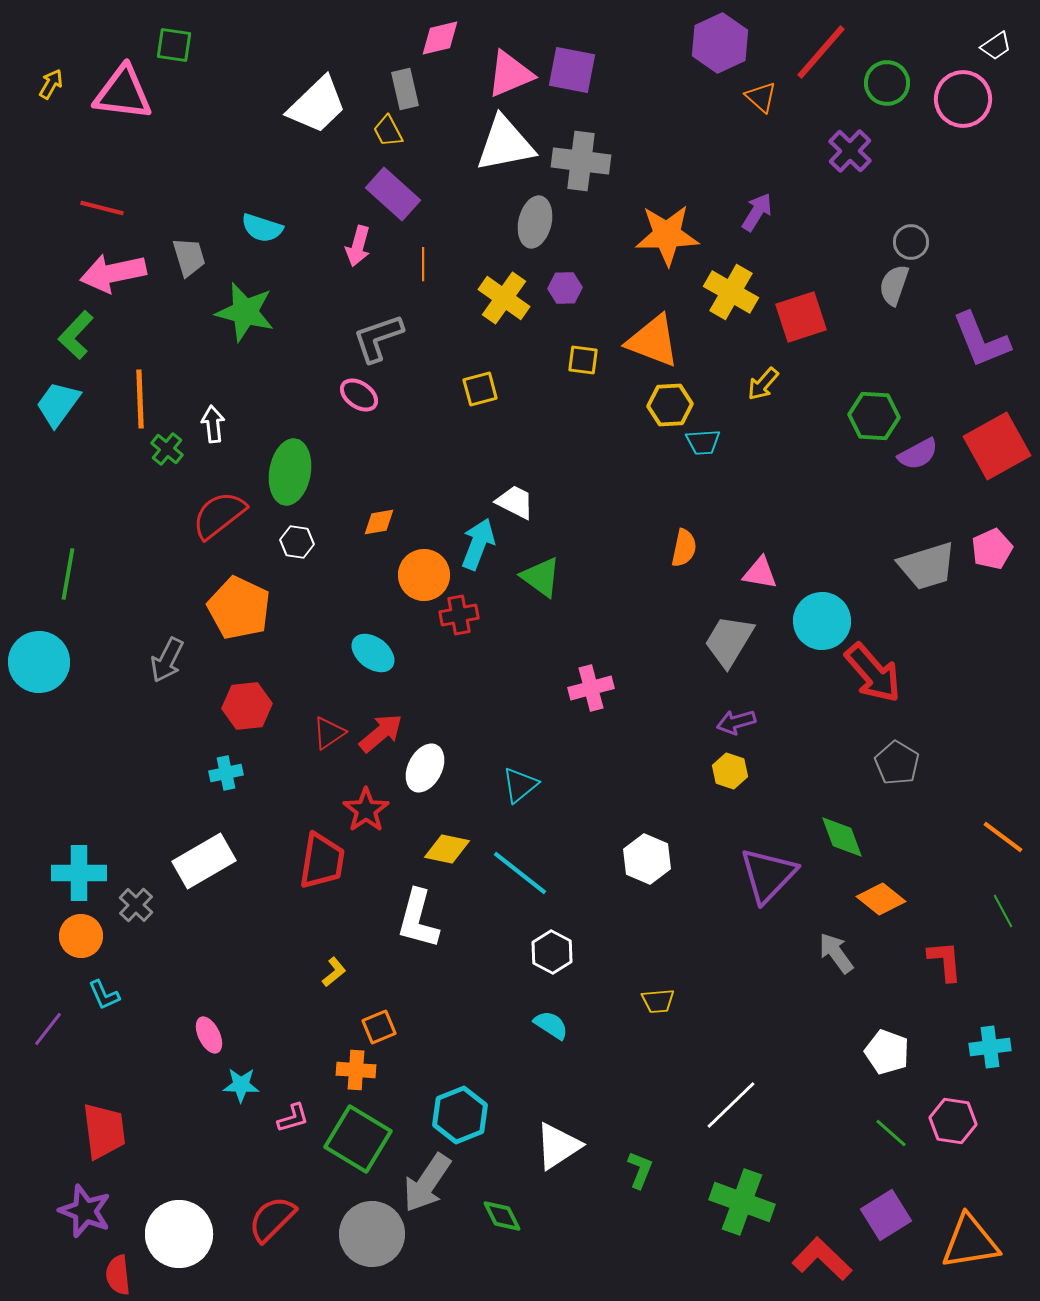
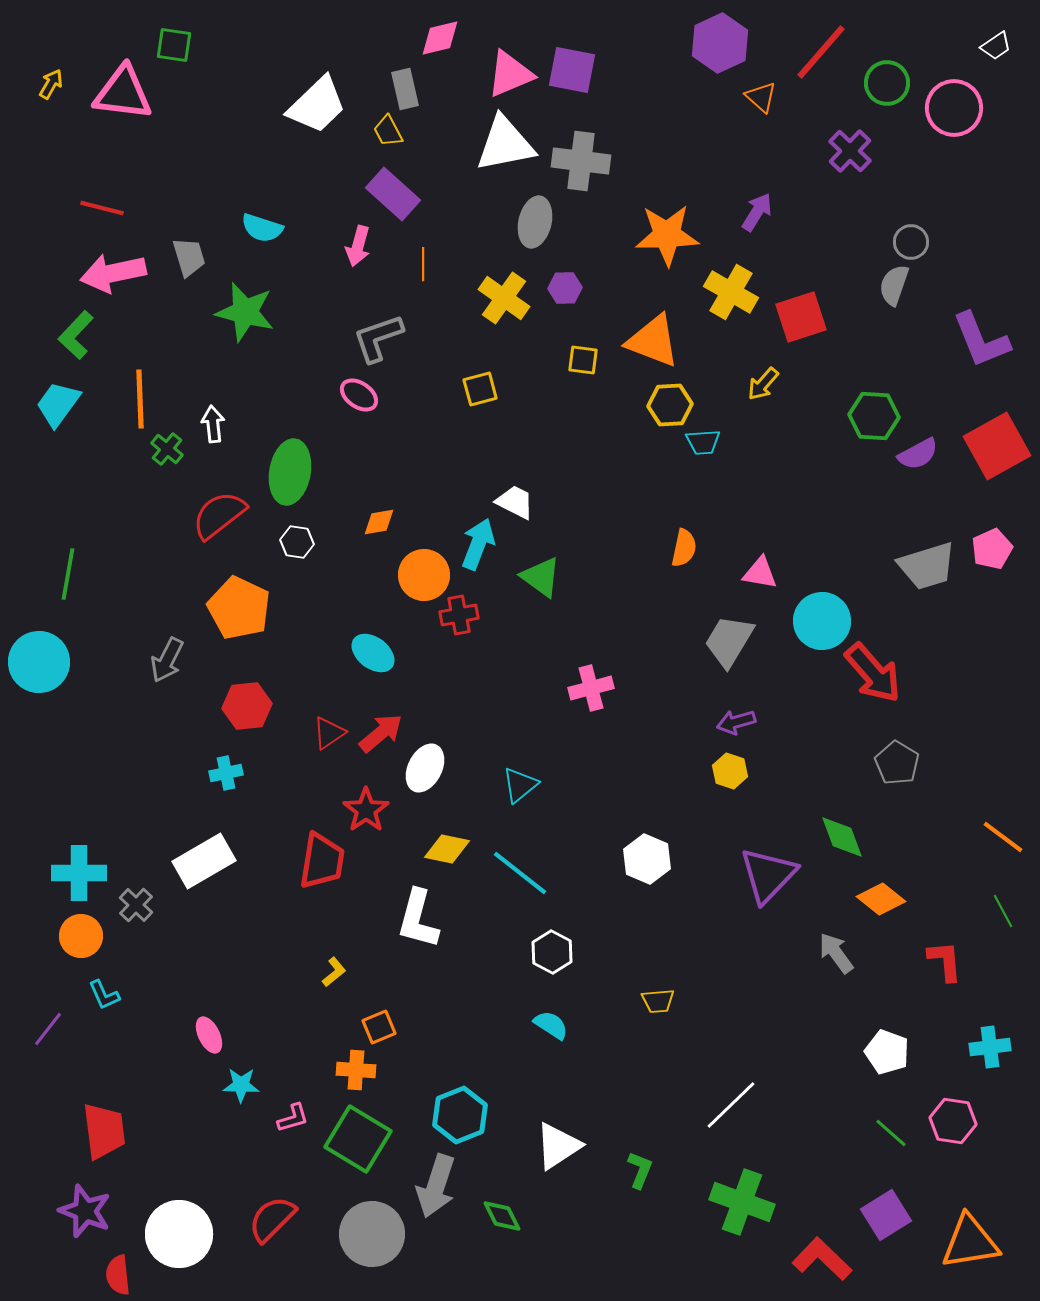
pink circle at (963, 99): moved 9 px left, 9 px down
gray arrow at (427, 1183): moved 9 px right, 3 px down; rotated 16 degrees counterclockwise
